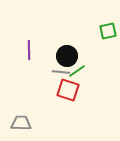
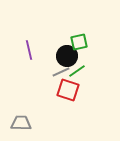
green square: moved 29 px left, 11 px down
purple line: rotated 12 degrees counterclockwise
gray line: rotated 30 degrees counterclockwise
